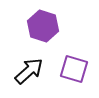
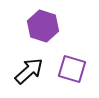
purple square: moved 2 px left
